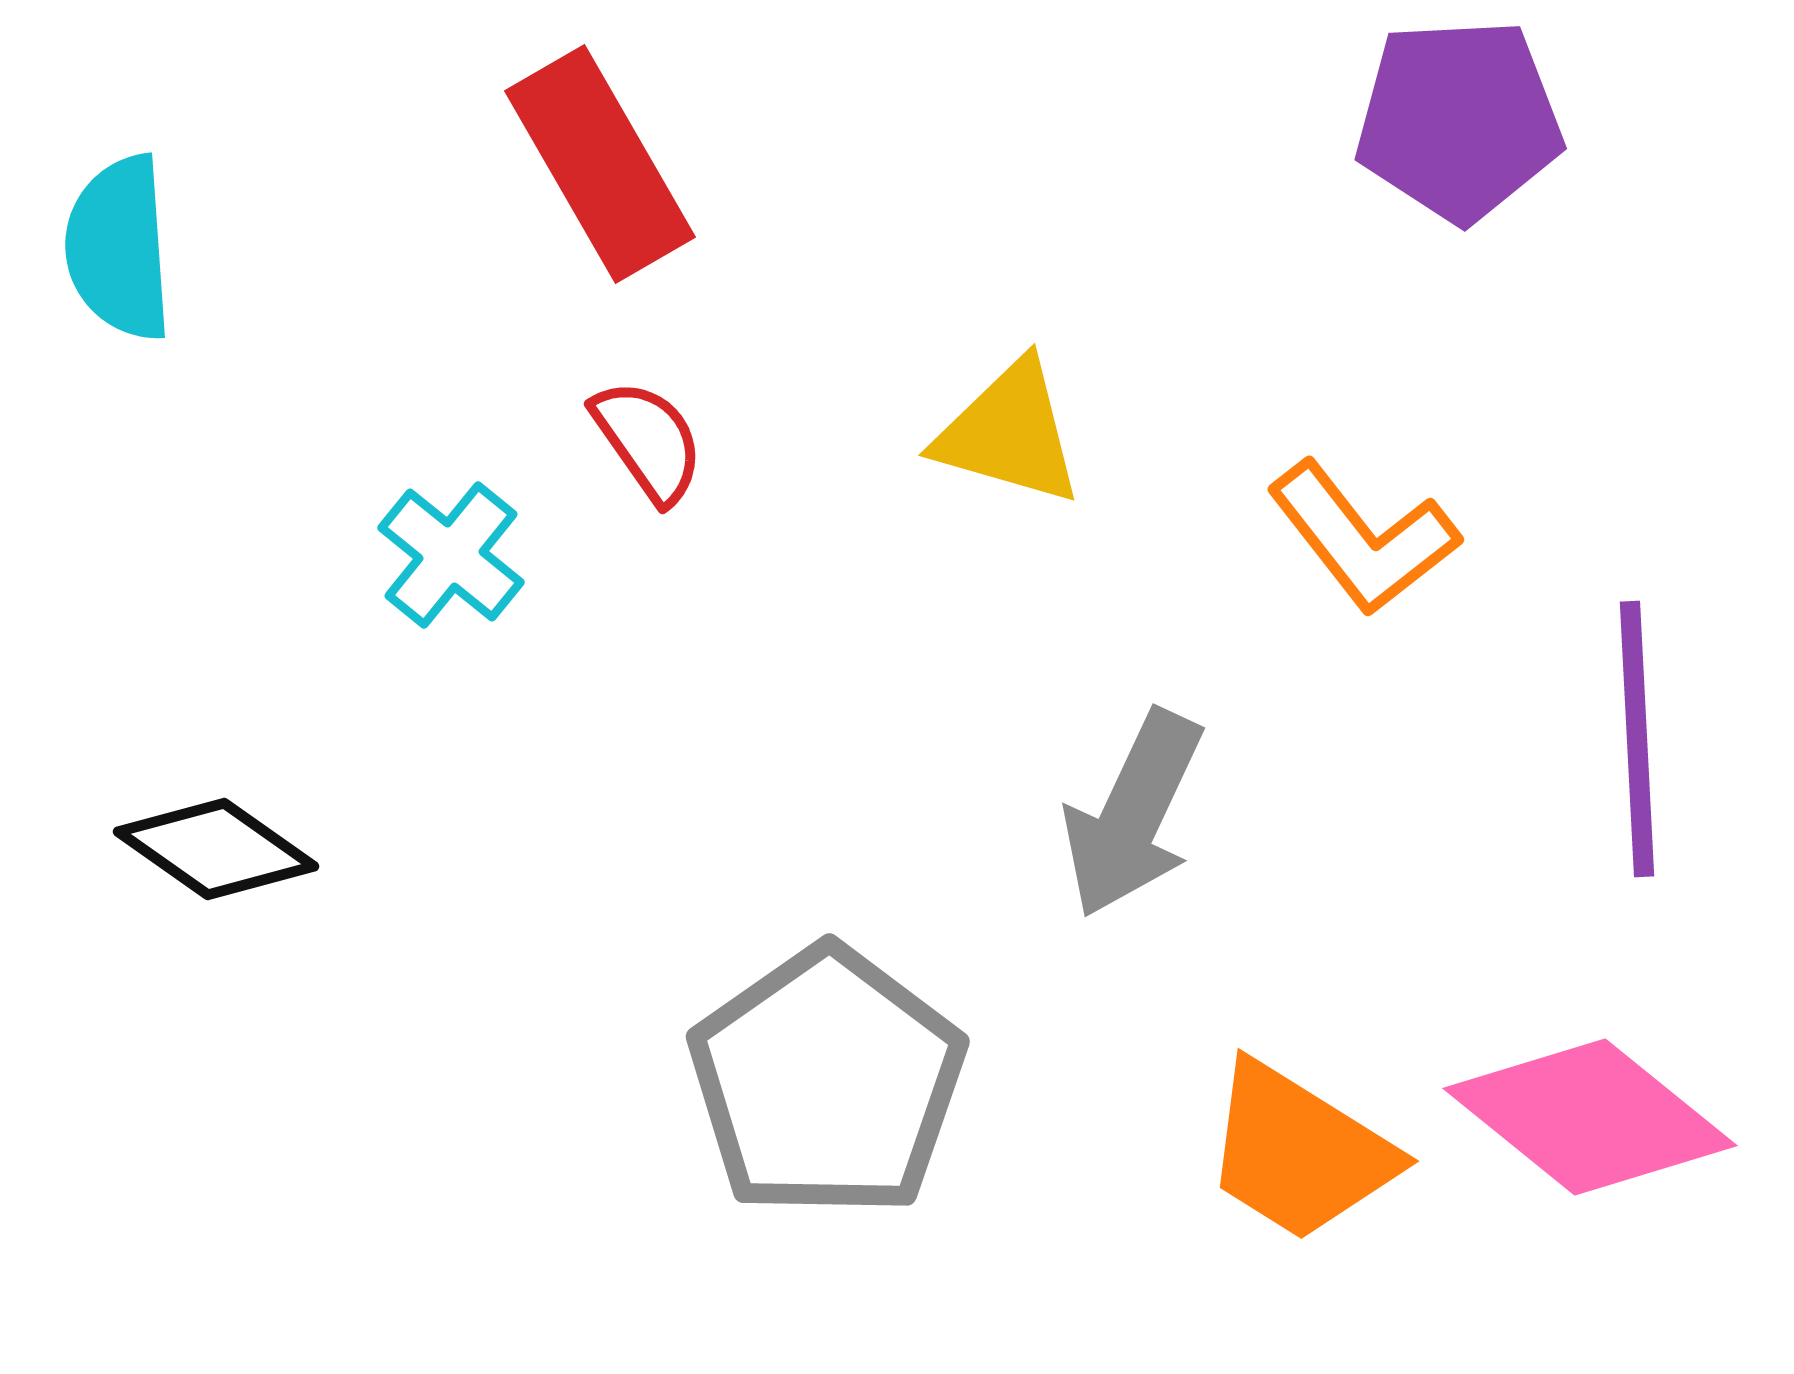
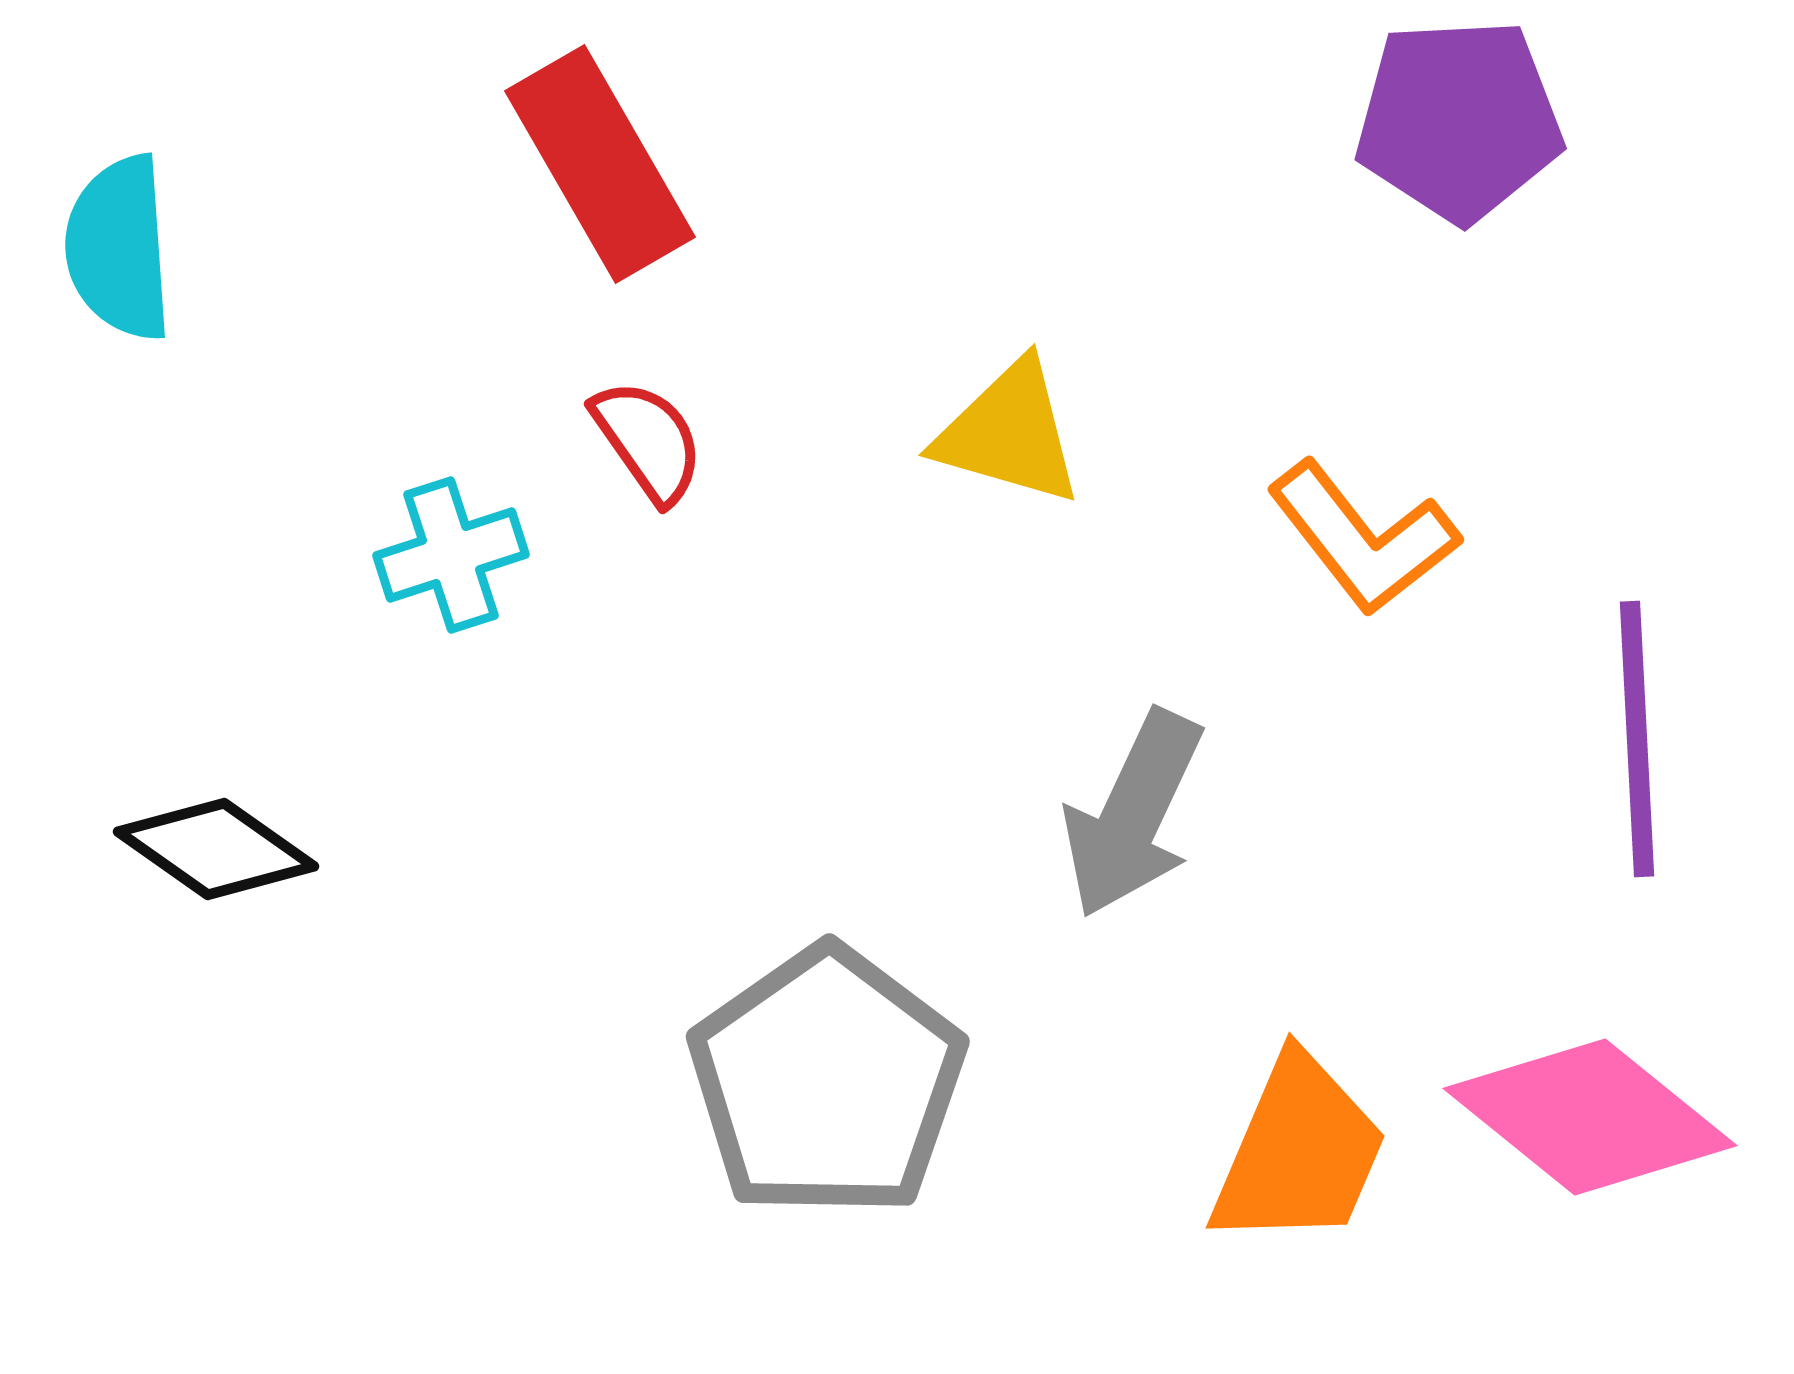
cyan cross: rotated 33 degrees clockwise
orange trapezoid: rotated 99 degrees counterclockwise
